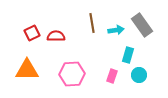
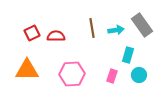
brown line: moved 5 px down
